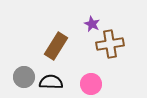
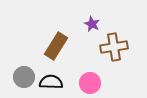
brown cross: moved 4 px right, 3 px down
pink circle: moved 1 px left, 1 px up
